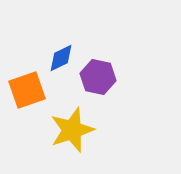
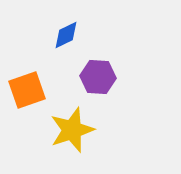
blue diamond: moved 5 px right, 23 px up
purple hexagon: rotated 8 degrees counterclockwise
